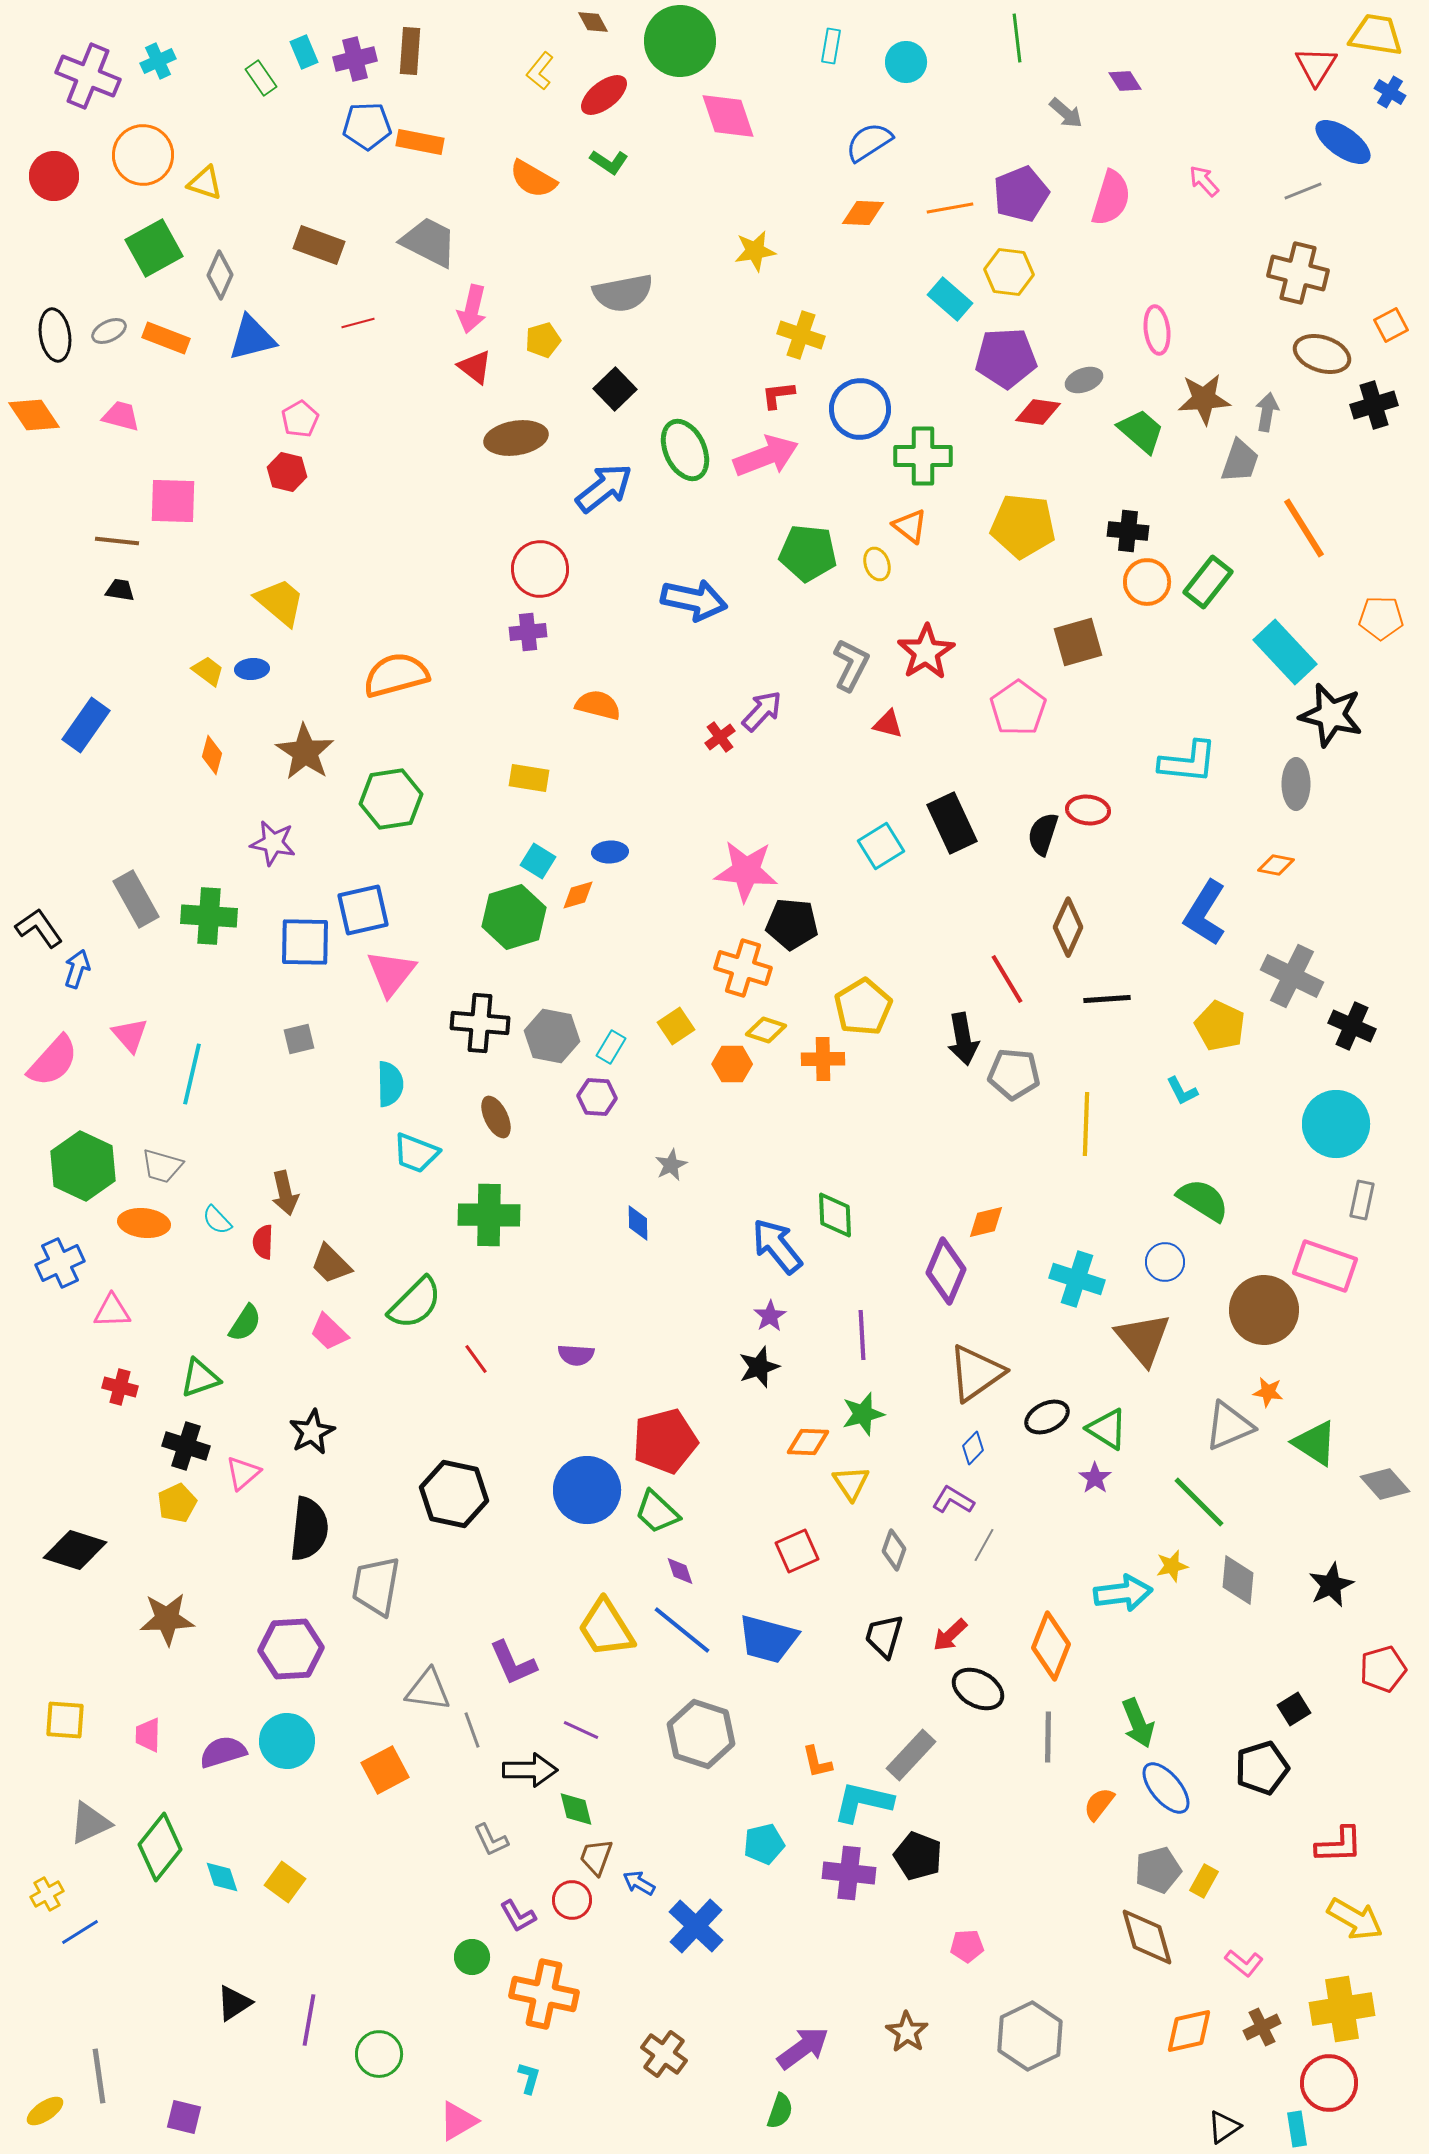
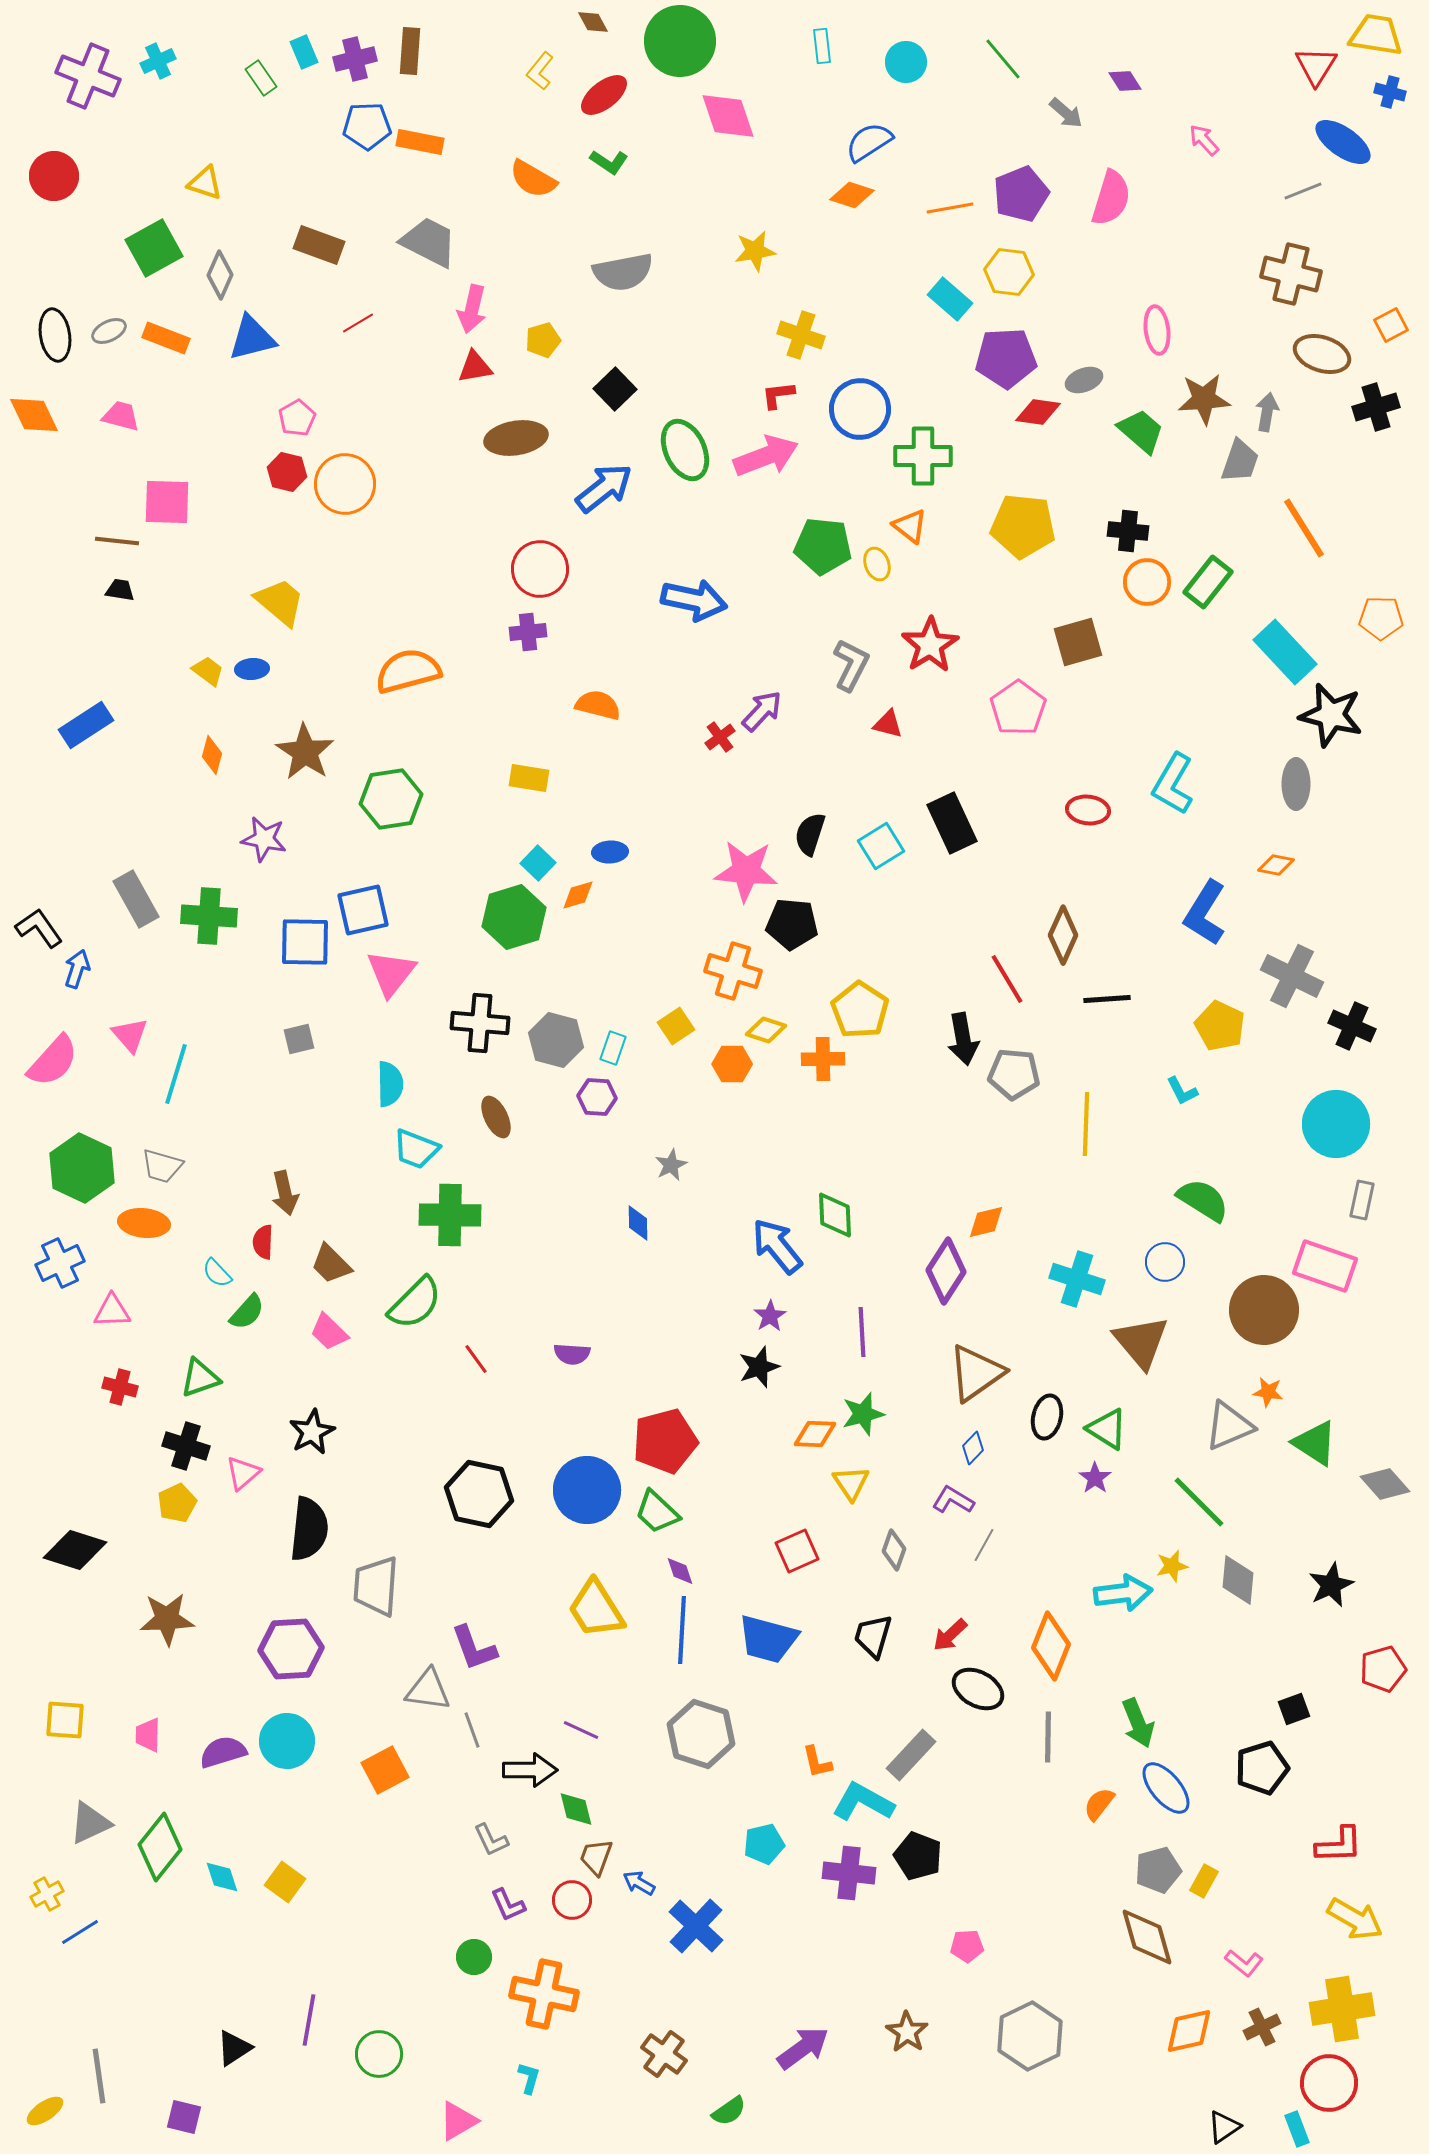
green line at (1017, 38): moved 14 px left, 21 px down; rotated 33 degrees counterclockwise
cyan rectangle at (831, 46): moved 9 px left; rotated 16 degrees counterclockwise
blue cross at (1390, 92): rotated 16 degrees counterclockwise
orange circle at (143, 155): moved 202 px right, 329 px down
pink arrow at (1204, 181): moved 41 px up
orange diamond at (863, 213): moved 11 px left, 18 px up; rotated 15 degrees clockwise
brown cross at (1298, 273): moved 7 px left, 1 px down
gray semicircle at (623, 293): moved 21 px up
red line at (358, 323): rotated 16 degrees counterclockwise
red triangle at (475, 367): rotated 48 degrees counterclockwise
black cross at (1374, 405): moved 2 px right, 2 px down
orange diamond at (34, 415): rotated 8 degrees clockwise
pink pentagon at (300, 419): moved 3 px left, 1 px up
pink square at (173, 501): moved 6 px left, 1 px down
green pentagon at (808, 553): moved 15 px right, 7 px up
red star at (926, 652): moved 4 px right, 7 px up
orange semicircle at (396, 675): moved 12 px right, 4 px up
blue rectangle at (86, 725): rotated 22 degrees clockwise
cyan L-shape at (1188, 762): moved 15 px left, 22 px down; rotated 114 degrees clockwise
black semicircle at (1043, 834): moved 233 px left
purple star at (273, 843): moved 9 px left, 4 px up
cyan square at (538, 861): moved 2 px down; rotated 12 degrees clockwise
brown diamond at (1068, 927): moved 5 px left, 8 px down
orange cross at (743, 968): moved 10 px left, 3 px down
yellow pentagon at (863, 1007): moved 3 px left, 3 px down; rotated 8 degrees counterclockwise
gray hexagon at (552, 1036): moved 4 px right, 4 px down; rotated 4 degrees clockwise
cyan rectangle at (611, 1047): moved 2 px right, 1 px down; rotated 12 degrees counterclockwise
cyan line at (192, 1074): moved 16 px left; rotated 4 degrees clockwise
cyan trapezoid at (416, 1153): moved 4 px up
green hexagon at (83, 1166): moved 1 px left, 2 px down
green cross at (489, 1215): moved 39 px left
cyan semicircle at (217, 1220): moved 53 px down
purple diamond at (946, 1271): rotated 10 degrees clockwise
green semicircle at (245, 1323): moved 2 px right, 11 px up; rotated 9 degrees clockwise
purple line at (862, 1335): moved 3 px up
brown triangle at (1143, 1339): moved 2 px left, 3 px down
purple semicircle at (576, 1355): moved 4 px left, 1 px up
black ellipse at (1047, 1417): rotated 51 degrees counterclockwise
orange diamond at (808, 1442): moved 7 px right, 8 px up
black hexagon at (454, 1494): moved 25 px right
gray trapezoid at (376, 1586): rotated 6 degrees counterclockwise
yellow trapezoid at (606, 1628): moved 10 px left, 19 px up
blue line at (682, 1630): rotated 54 degrees clockwise
black trapezoid at (884, 1636): moved 11 px left
purple L-shape at (513, 1663): moved 39 px left, 15 px up; rotated 4 degrees clockwise
black square at (1294, 1709): rotated 12 degrees clockwise
cyan L-shape at (863, 1802): rotated 16 degrees clockwise
purple L-shape at (518, 1916): moved 10 px left, 11 px up; rotated 6 degrees clockwise
green circle at (472, 1957): moved 2 px right
black triangle at (234, 2003): moved 45 px down
green semicircle at (780, 2111): moved 51 px left; rotated 36 degrees clockwise
cyan rectangle at (1297, 2129): rotated 12 degrees counterclockwise
